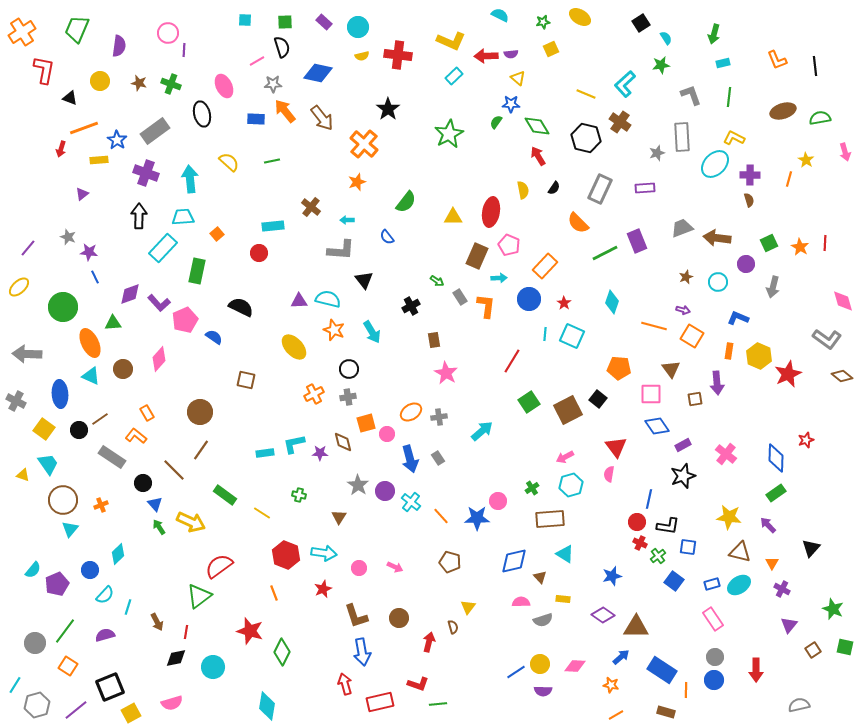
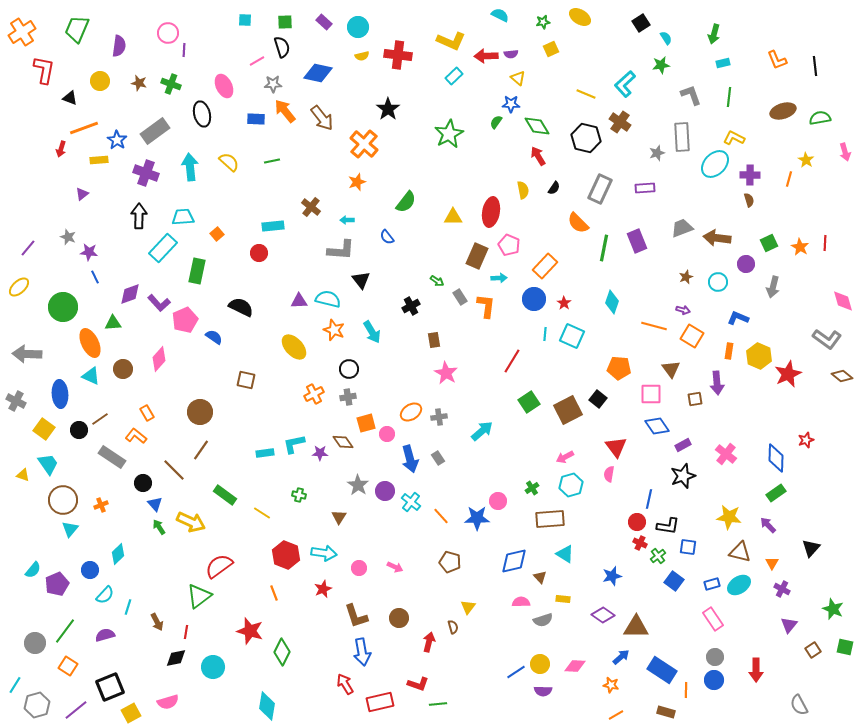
cyan arrow at (190, 179): moved 12 px up
green line at (605, 253): moved 1 px left, 5 px up; rotated 52 degrees counterclockwise
black triangle at (364, 280): moved 3 px left
blue circle at (529, 299): moved 5 px right
brown diamond at (343, 442): rotated 20 degrees counterclockwise
red arrow at (345, 684): rotated 15 degrees counterclockwise
pink semicircle at (172, 703): moved 4 px left, 1 px up
gray semicircle at (799, 705): rotated 105 degrees counterclockwise
